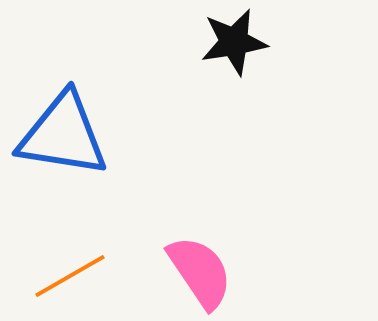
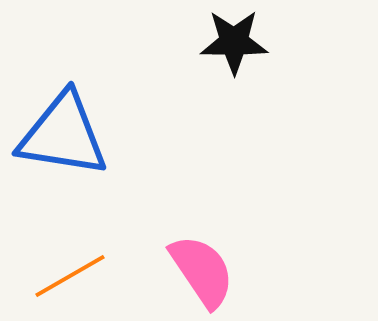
black star: rotated 10 degrees clockwise
pink semicircle: moved 2 px right, 1 px up
